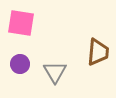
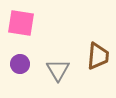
brown trapezoid: moved 4 px down
gray triangle: moved 3 px right, 2 px up
